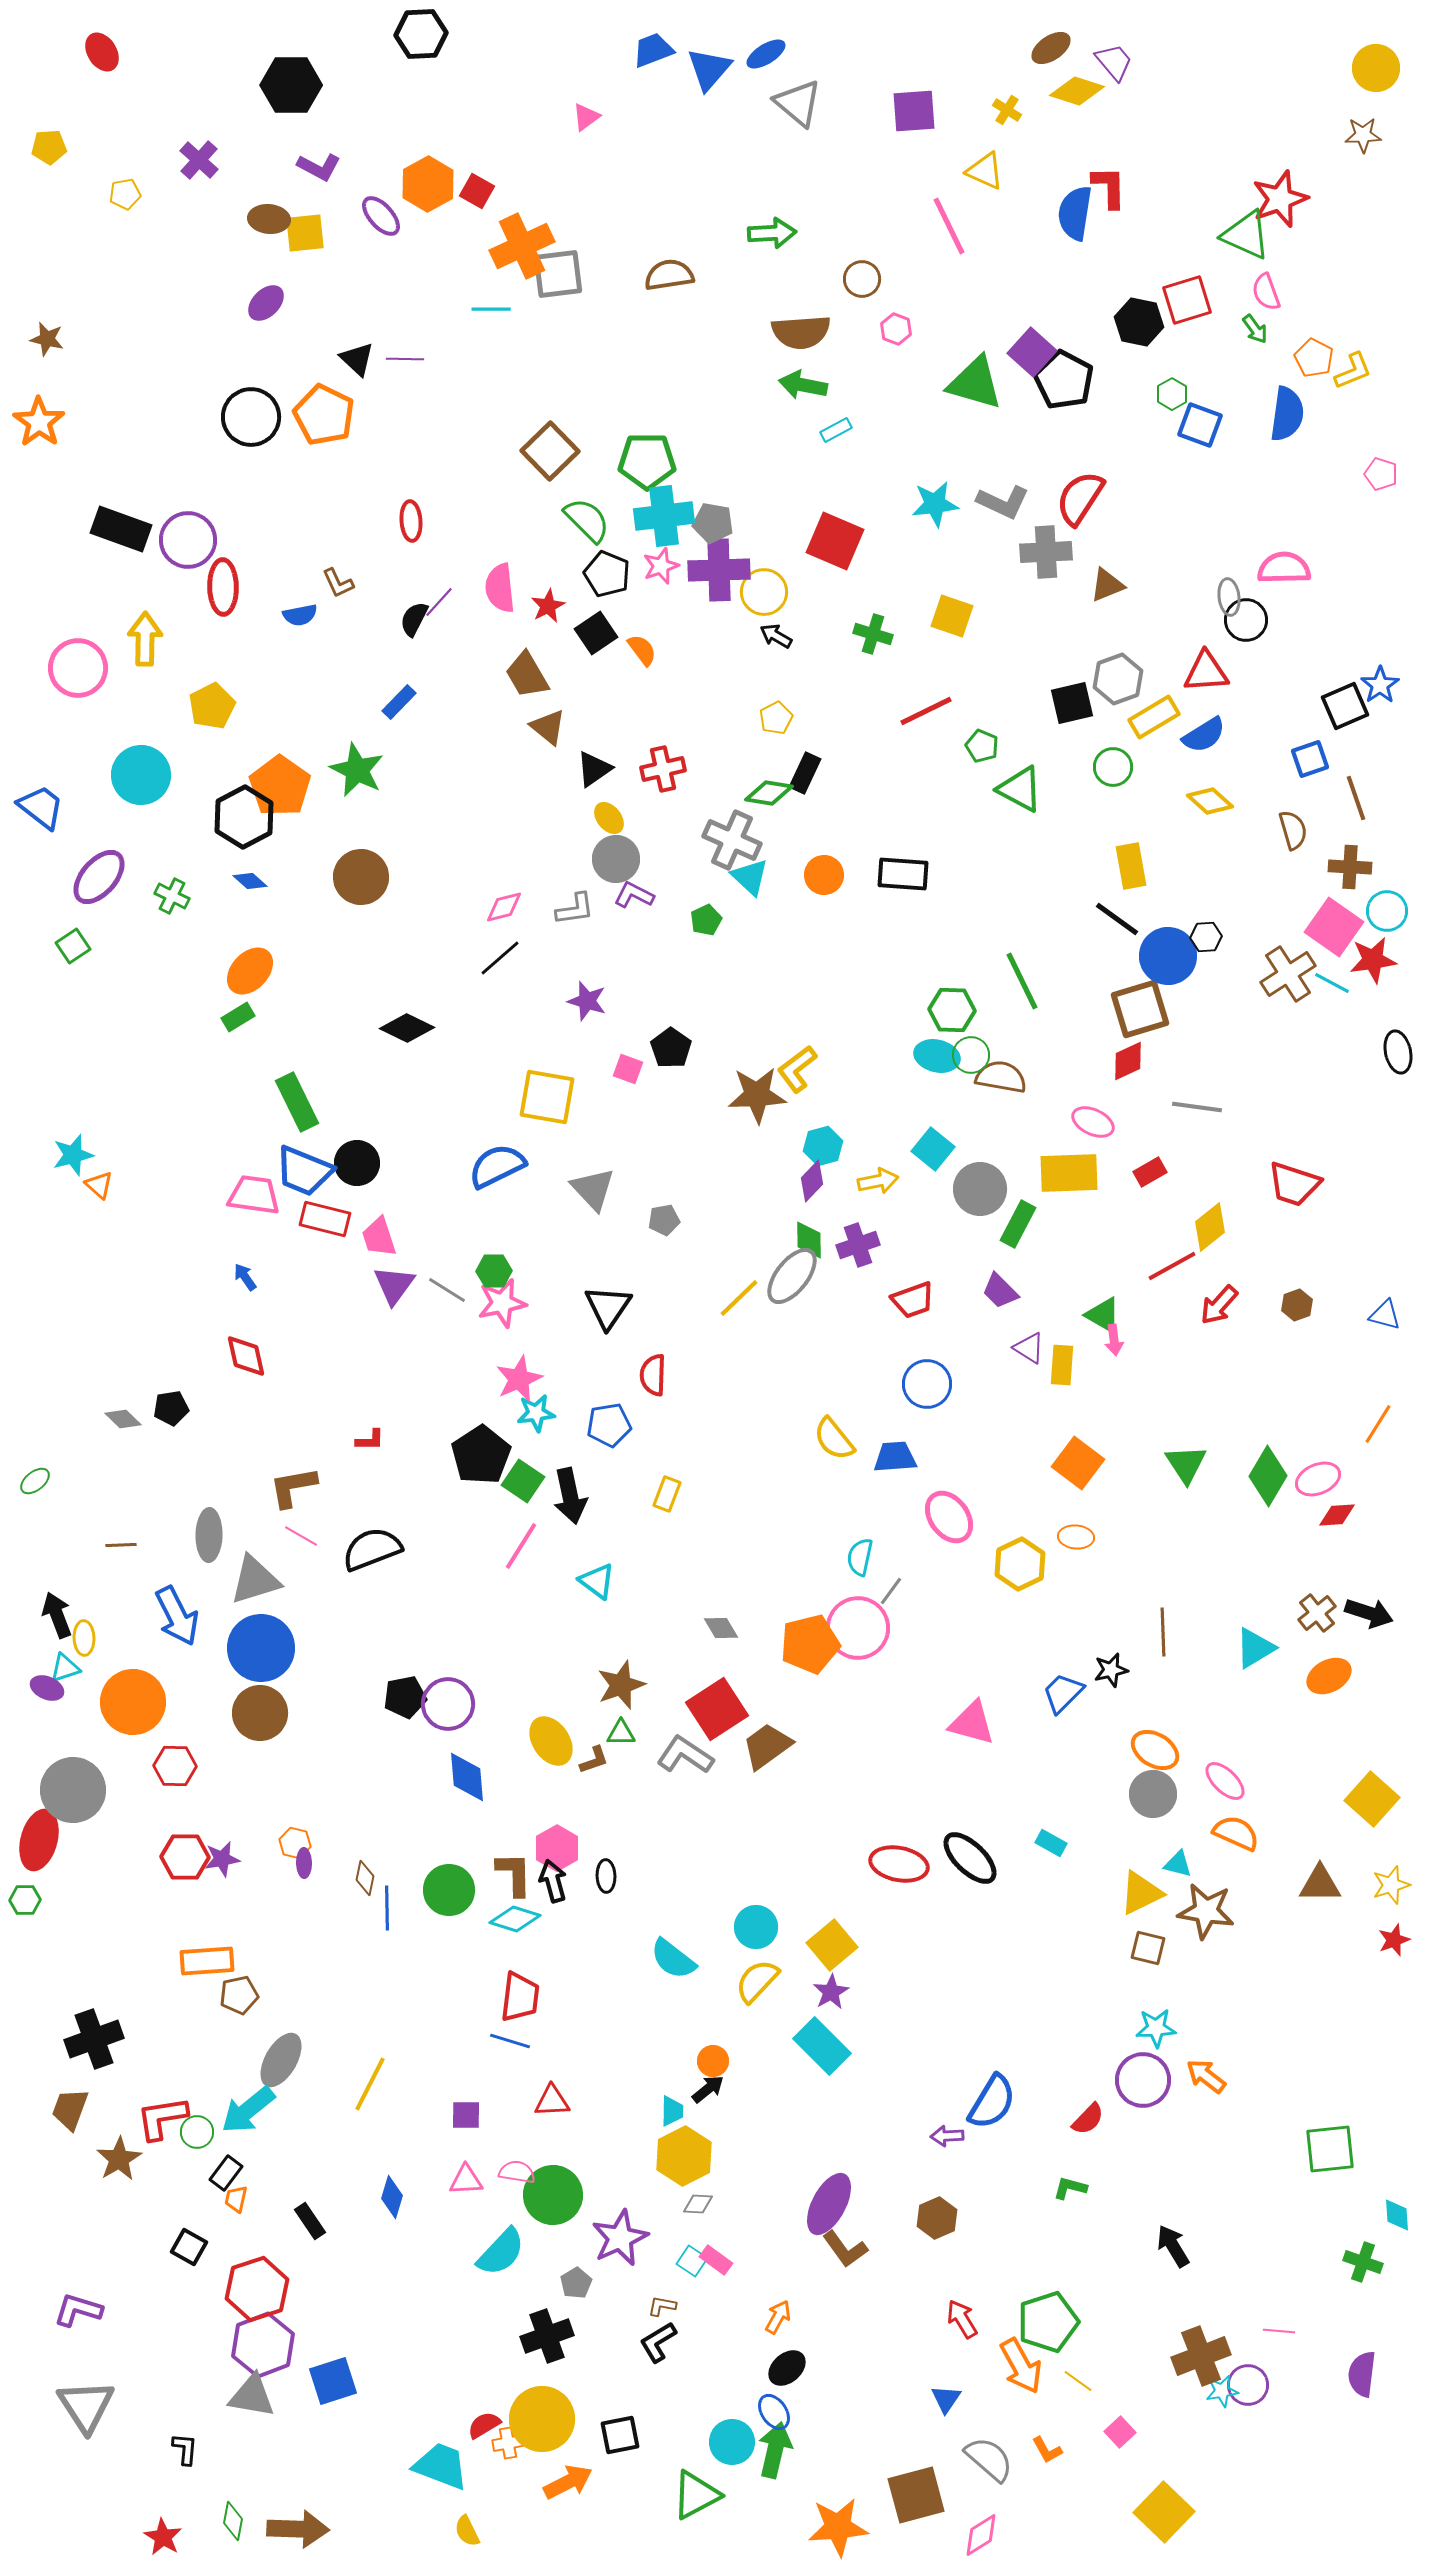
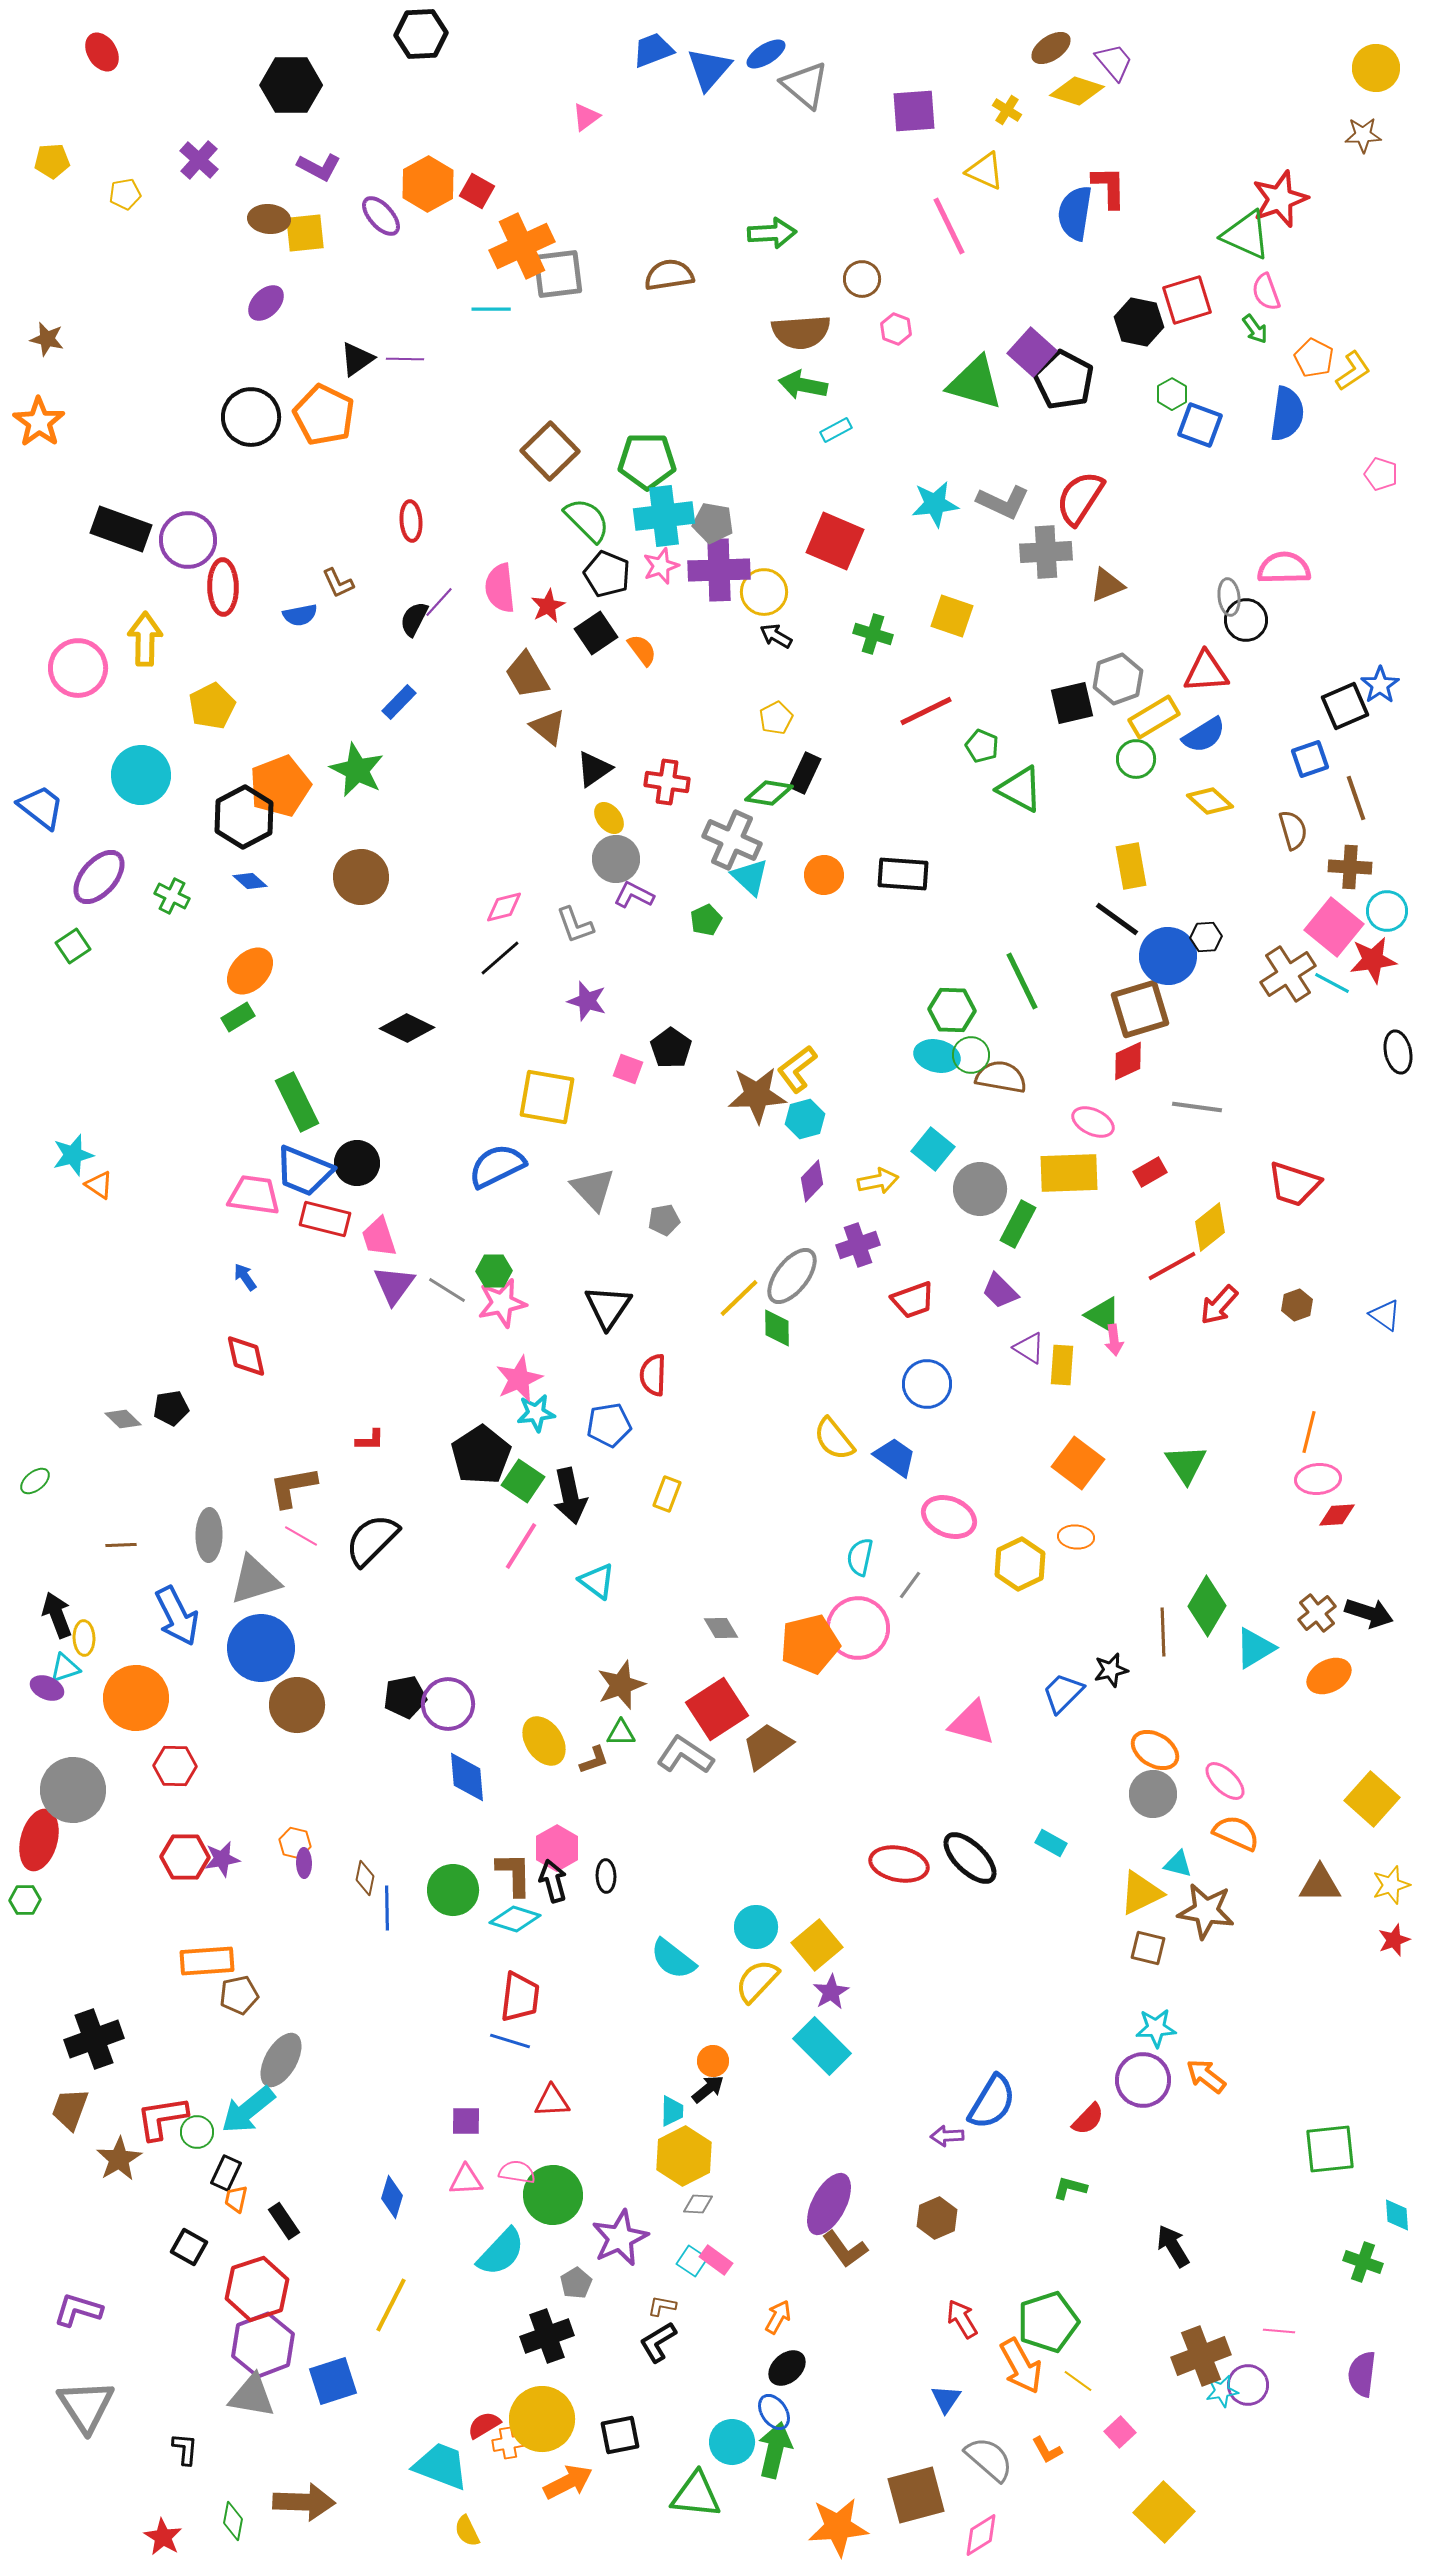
gray triangle at (798, 103): moved 7 px right, 18 px up
yellow pentagon at (49, 147): moved 3 px right, 14 px down
black triangle at (357, 359): rotated 42 degrees clockwise
yellow L-shape at (1353, 371): rotated 12 degrees counterclockwise
green circle at (1113, 767): moved 23 px right, 8 px up
red cross at (663, 769): moved 4 px right, 13 px down; rotated 21 degrees clockwise
orange pentagon at (280, 786): rotated 16 degrees clockwise
gray L-shape at (575, 909): moved 16 px down; rotated 78 degrees clockwise
pink square at (1334, 927): rotated 4 degrees clockwise
cyan hexagon at (823, 1146): moved 18 px left, 27 px up
orange triangle at (99, 1185): rotated 8 degrees counterclockwise
green diamond at (809, 1240): moved 32 px left, 88 px down
blue triangle at (1385, 1315): rotated 20 degrees clockwise
orange line at (1378, 1424): moved 69 px left, 8 px down; rotated 18 degrees counterclockwise
blue trapezoid at (895, 1457): rotated 39 degrees clockwise
green diamond at (1268, 1476): moved 61 px left, 130 px down
pink ellipse at (1318, 1479): rotated 18 degrees clockwise
pink ellipse at (949, 1517): rotated 32 degrees counterclockwise
black semicircle at (372, 1549): moved 9 px up; rotated 24 degrees counterclockwise
gray line at (891, 1591): moved 19 px right, 6 px up
orange circle at (133, 1702): moved 3 px right, 4 px up
brown circle at (260, 1713): moved 37 px right, 8 px up
yellow ellipse at (551, 1741): moved 7 px left
green circle at (449, 1890): moved 4 px right
yellow square at (832, 1945): moved 15 px left
yellow line at (370, 2084): moved 21 px right, 221 px down
purple square at (466, 2115): moved 6 px down
black rectangle at (226, 2173): rotated 12 degrees counterclockwise
black rectangle at (310, 2221): moved 26 px left
green triangle at (696, 2495): rotated 34 degrees clockwise
brown arrow at (298, 2529): moved 6 px right, 27 px up
